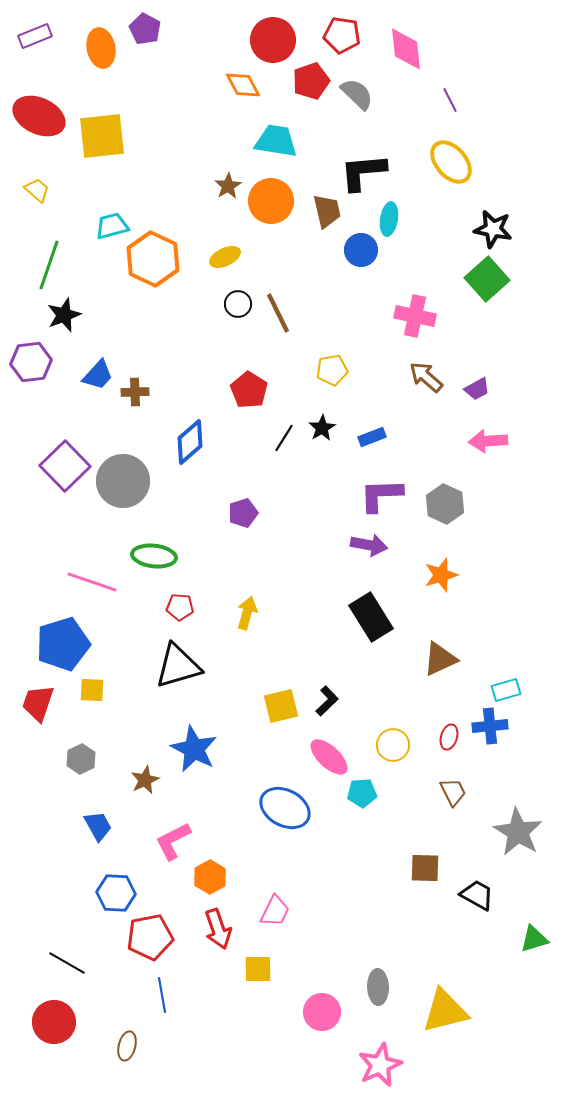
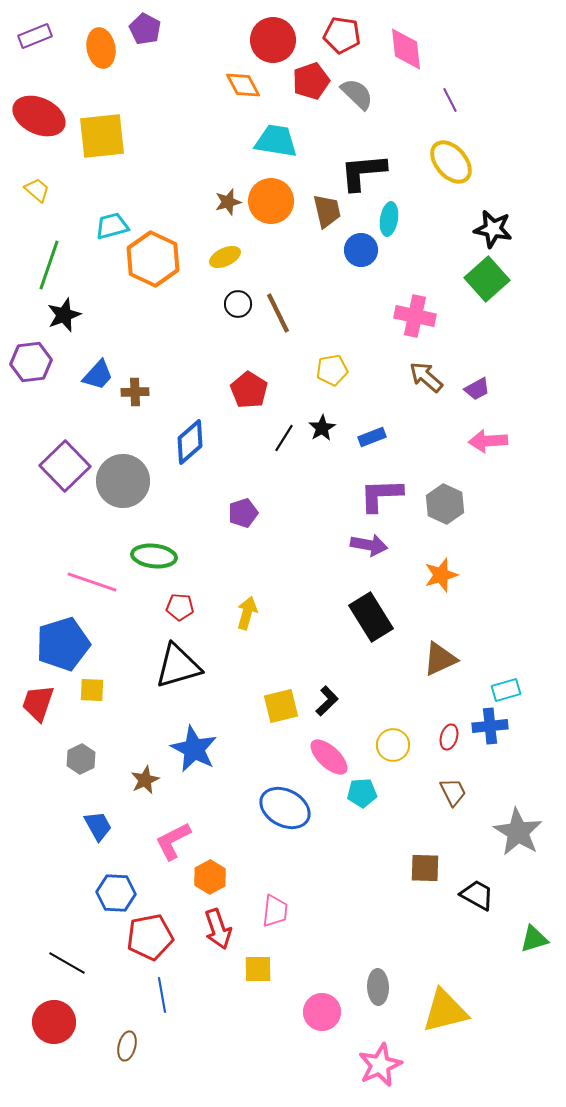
brown star at (228, 186): moved 16 px down; rotated 16 degrees clockwise
pink trapezoid at (275, 911): rotated 20 degrees counterclockwise
